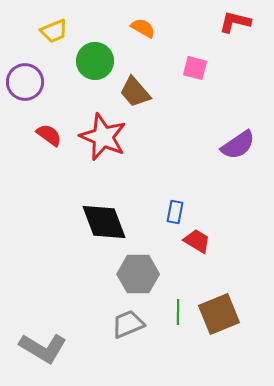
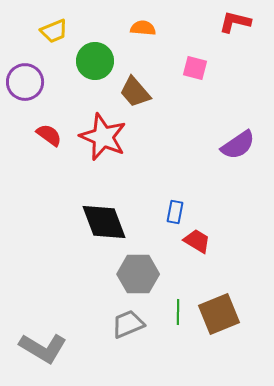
orange semicircle: rotated 25 degrees counterclockwise
